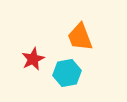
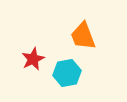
orange trapezoid: moved 3 px right, 1 px up
